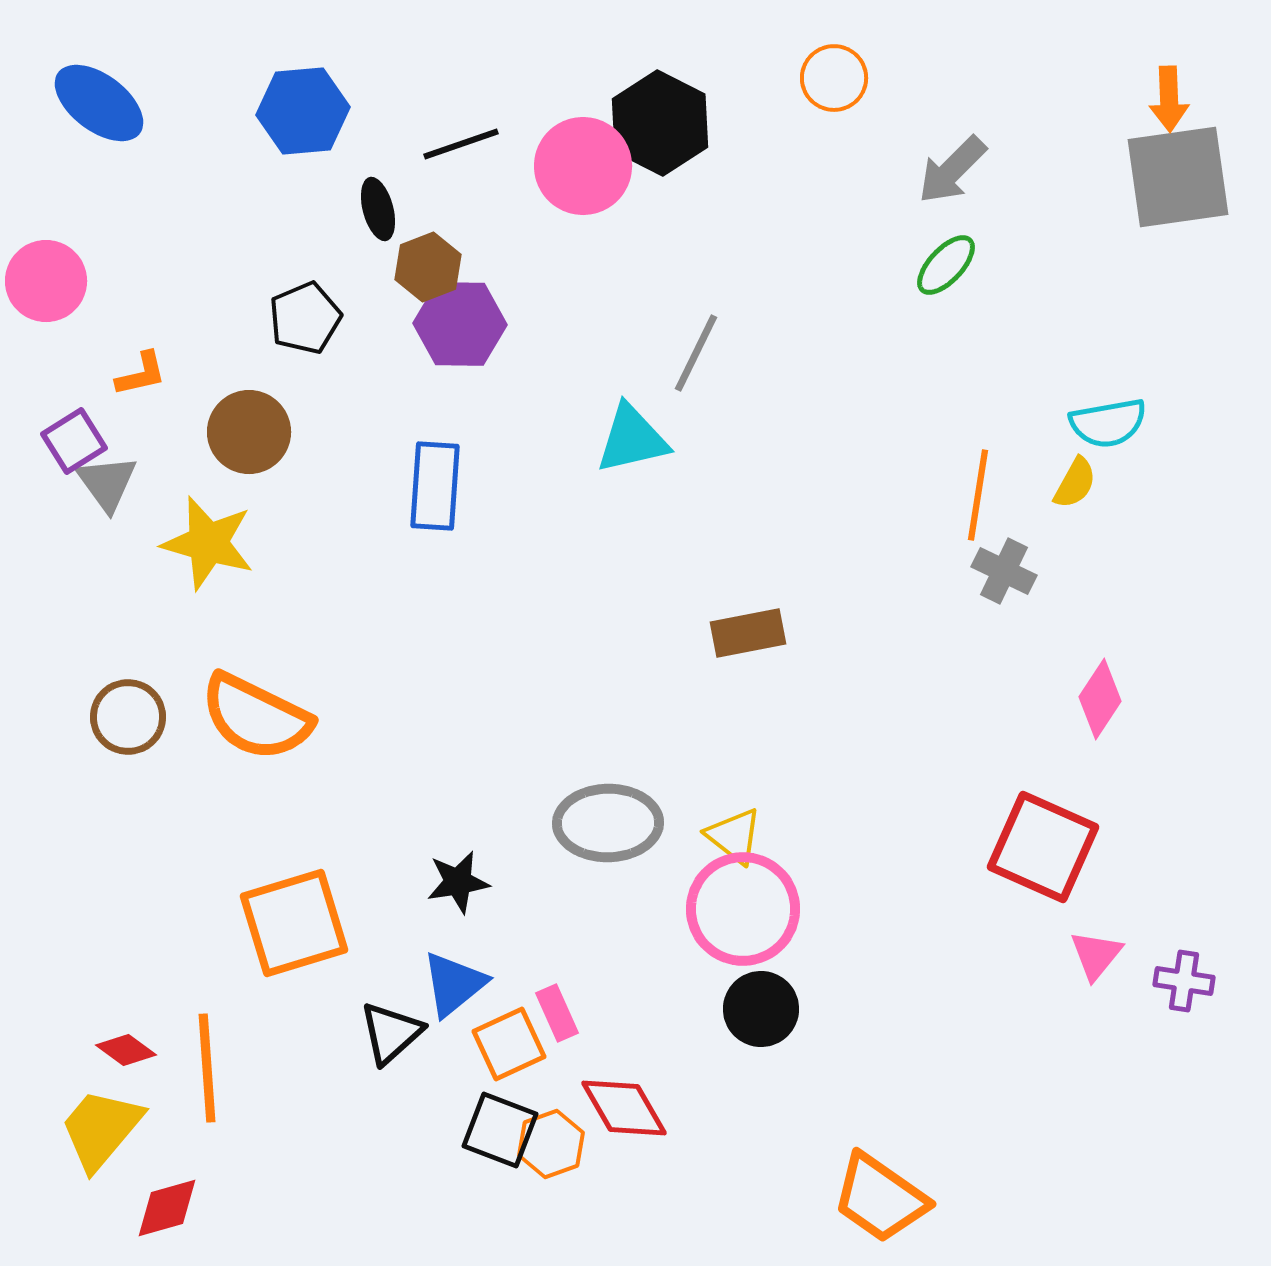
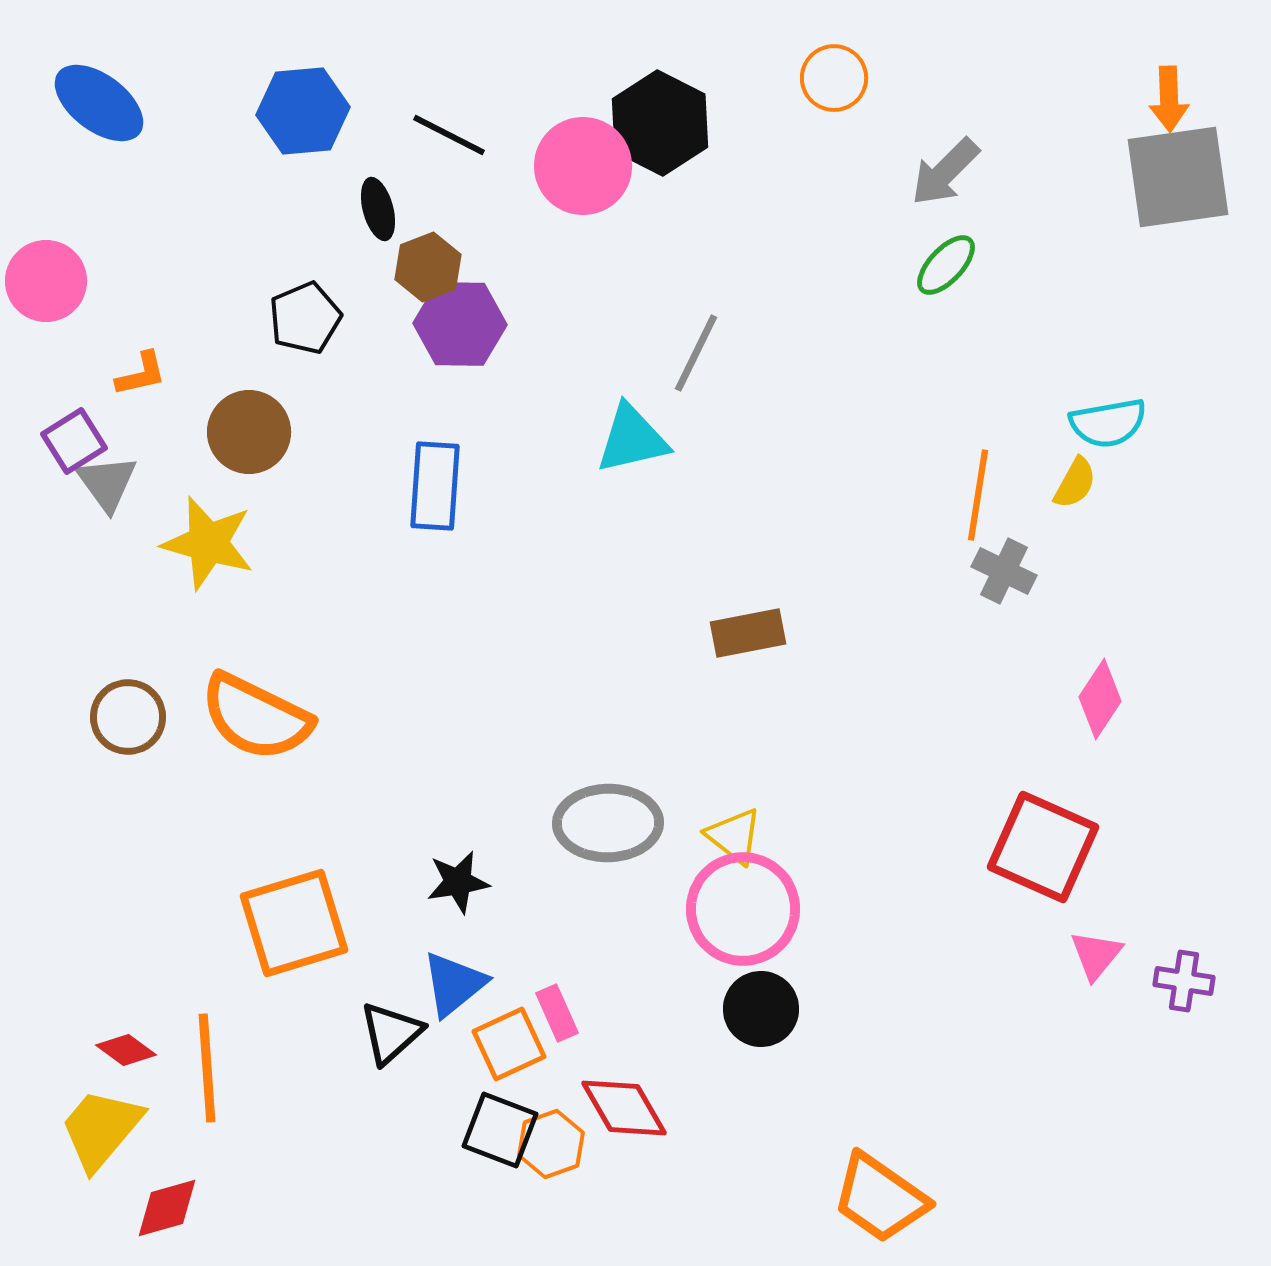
black line at (461, 144): moved 12 px left, 9 px up; rotated 46 degrees clockwise
gray arrow at (952, 170): moved 7 px left, 2 px down
